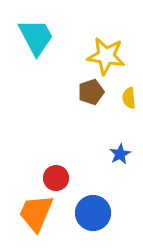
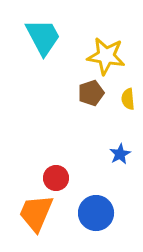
cyan trapezoid: moved 7 px right
brown pentagon: moved 1 px down
yellow semicircle: moved 1 px left, 1 px down
blue circle: moved 3 px right
